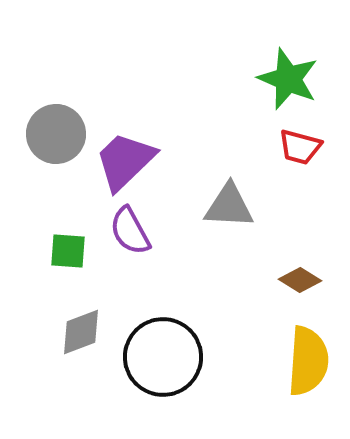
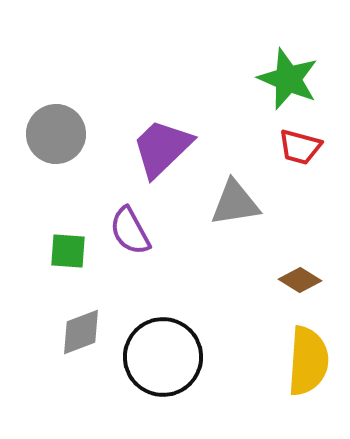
purple trapezoid: moved 37 px right, 13 px up
gray triangle: moved 6 px right, 3 px up; rotated 12 degrees counterclockwise
